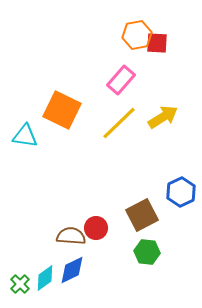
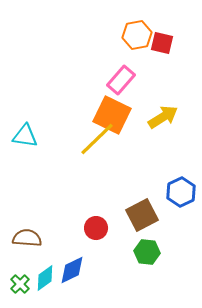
red square: moved 5 px right; rotated 10 degrees clockwise
orange square: moved 50 px right, 5 px down
yellow line: moved 22 px left, 16 px down
brown semicircle: moved 44 px left, 2 px down
